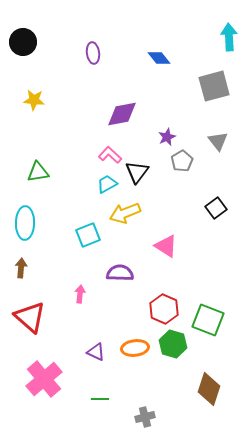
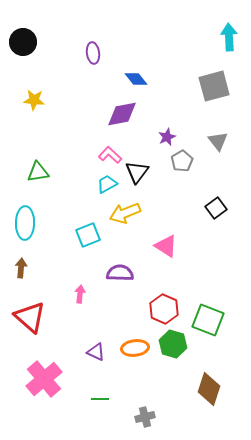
blue diamond: moved 23 px left, 21 px down
